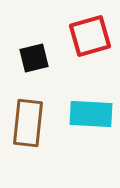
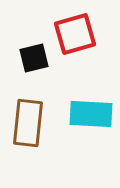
red square: moved 15 px left, 2 px up
